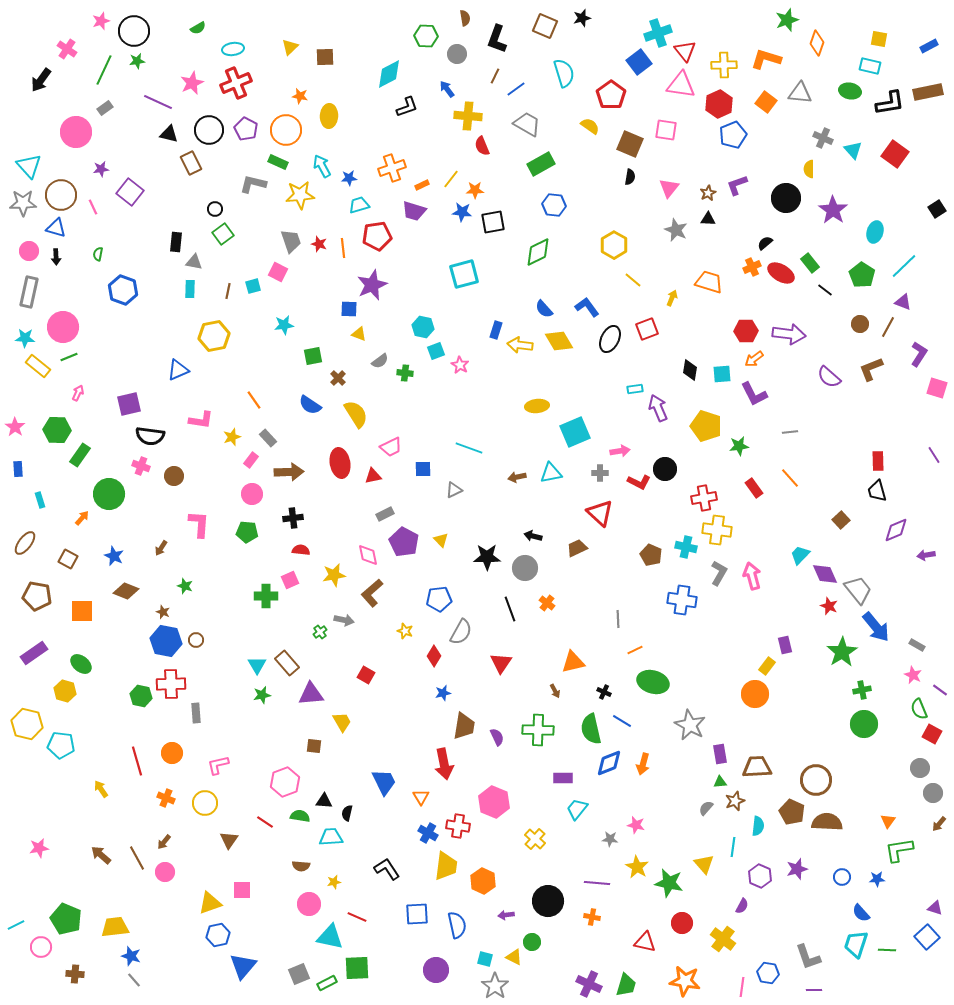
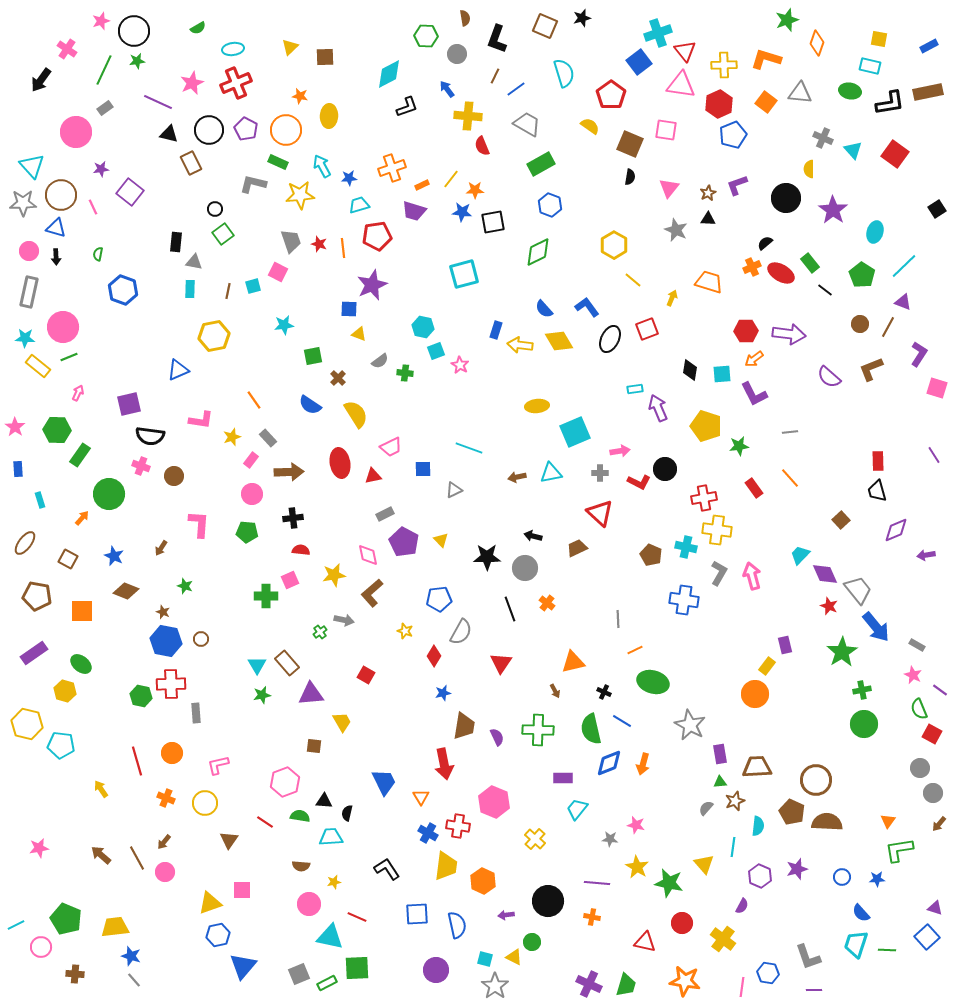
cyan triangle at (29, 166): moved 3 px right
blue hexagon at (554, 205): moved 4 px left; rotated 15 degrees clockwise
blue cross at (682, 600): moved 2 px right
brown circle at (196, 640): moved 5 px right, 1 px up
